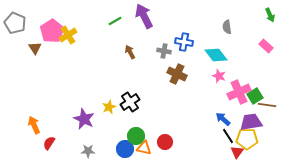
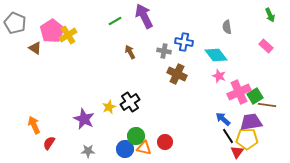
brown triangle: rotated 24 degrees counterclockwise
